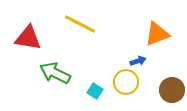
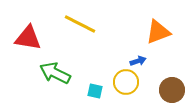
orange triangle: moved 1 px right, 2 px up
cyan square: rotated 21 degrees counterclockwise
